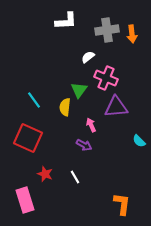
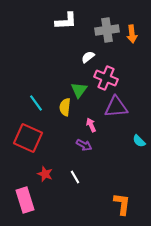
cyan line: moved 2 px right, 3 px down
